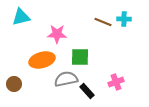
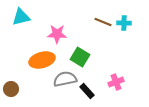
cyan cross: moved 4 px down
green square: rotated 30 degrees clockwise
gray semicircle: moved 1 px left
brown circle: moved 3 px left, 5 px down
